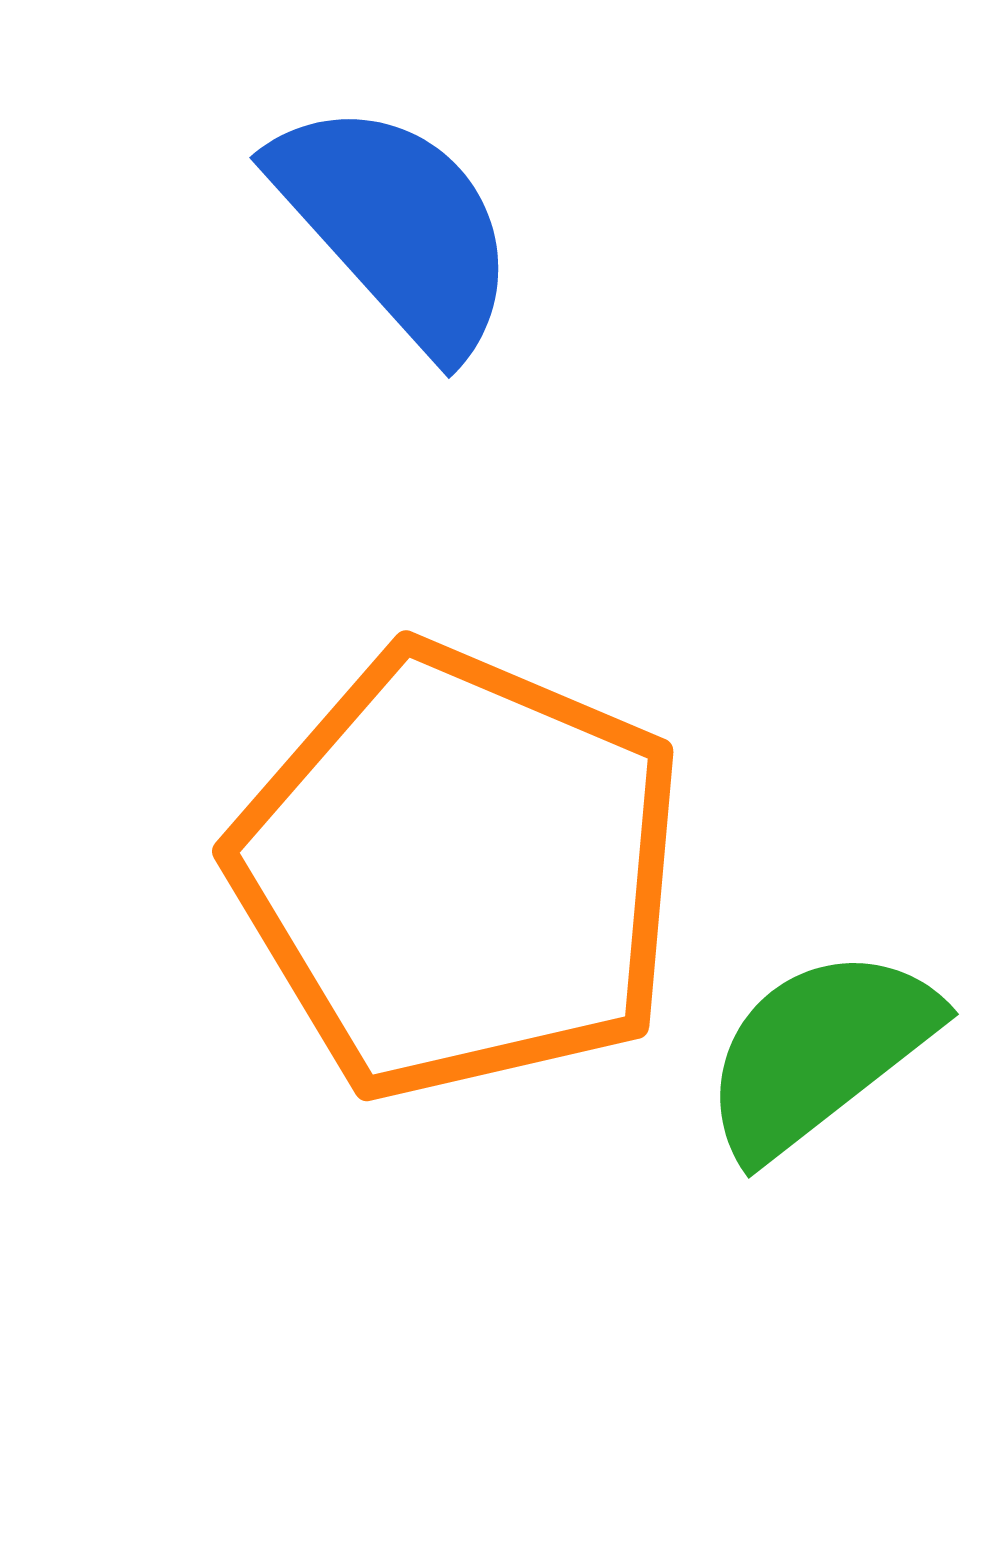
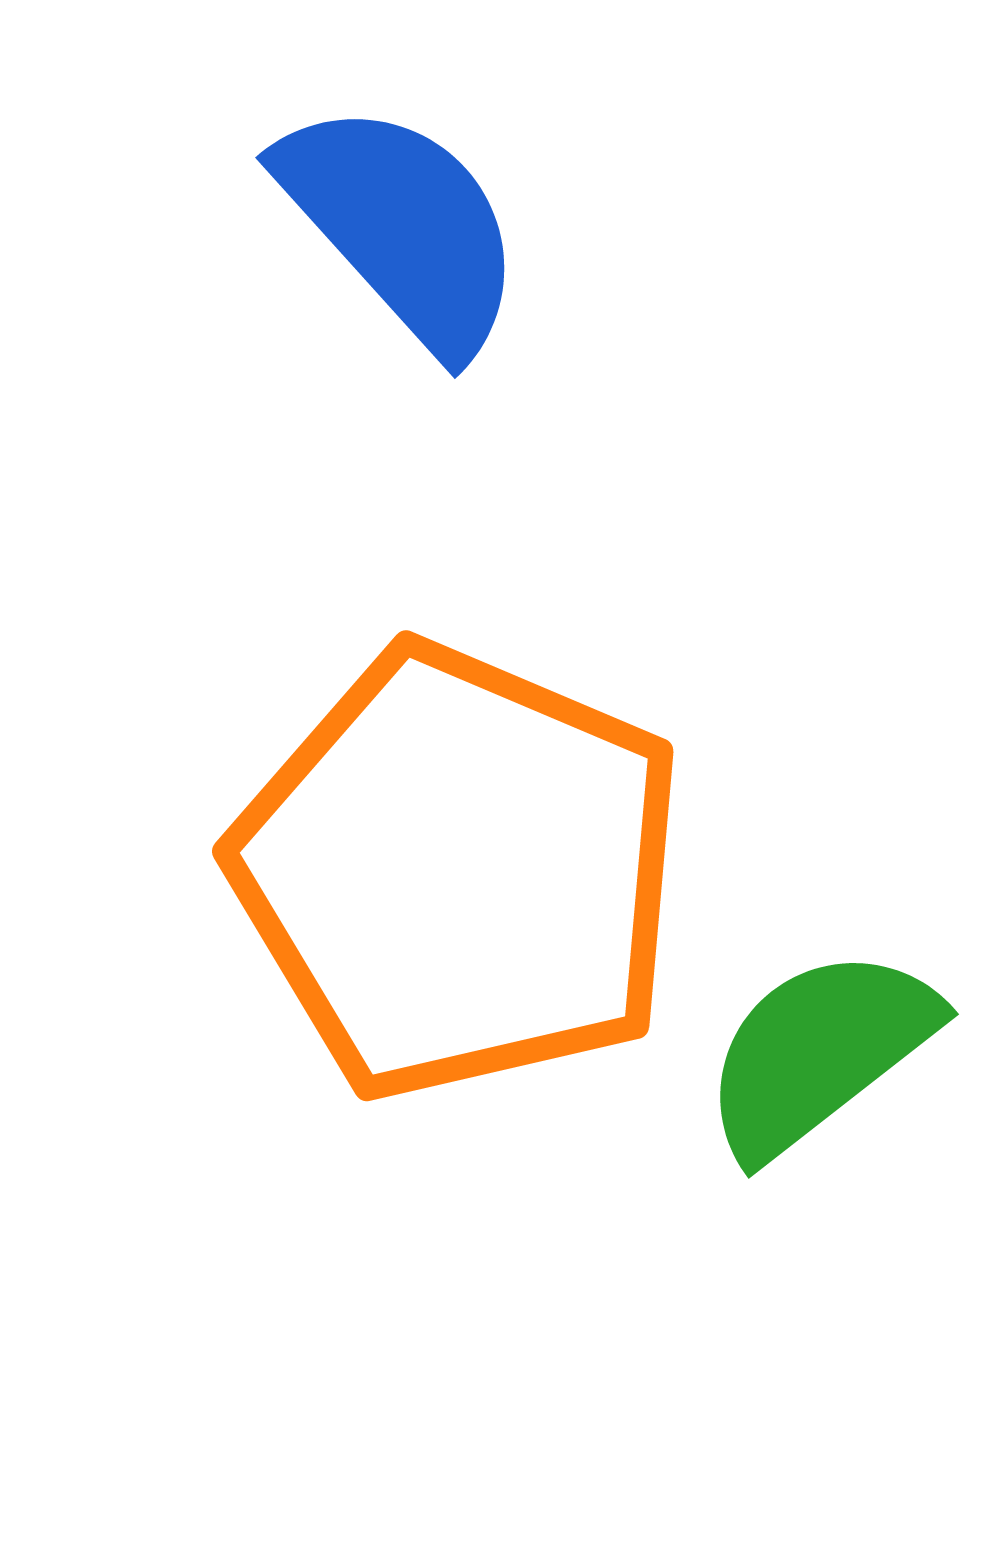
blue semicircle: moved 6 px right
